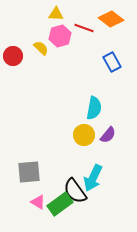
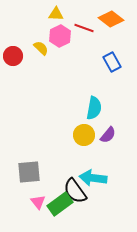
pink hexagon: rotated 10 degrees counterclockwise
cyan arrow: rotated 72 degrees clockwise
pink triangle: rotated 21 degrees clockwise
